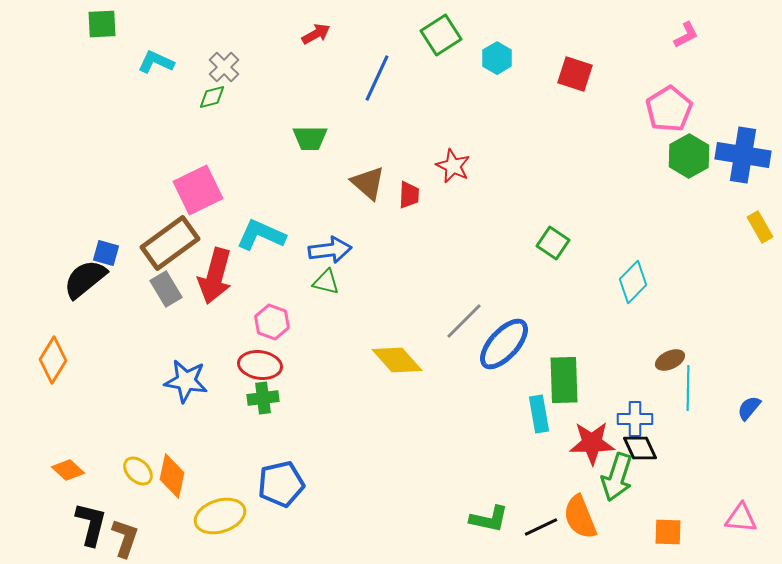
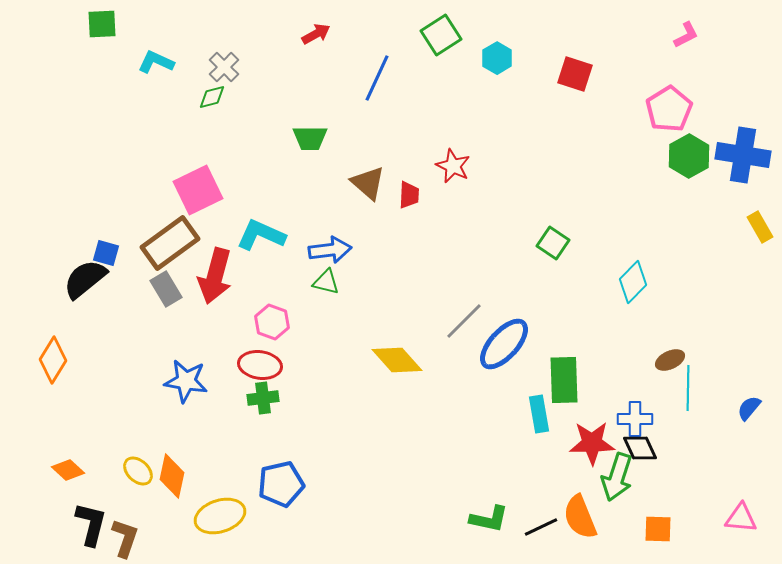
orange square at (668, 532): moved 10 px left, 3 px up
